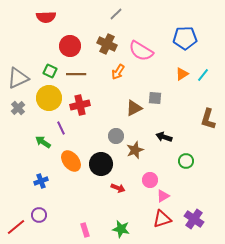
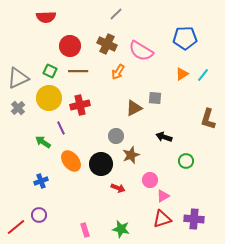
brown line: moved 2 px right, 3 px up
brown star: moved 4 px left, 5 px down
purple cross: rotated 30 degrees counterclockwise
